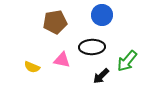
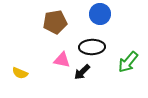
blue circle: moved 2 px left, 1 px up
green arrow: moved 1 px right, 1 px down
yellow semicircle: moved 12 px left, 6 px down
black arrow: moved 19 px left, 4 px up
